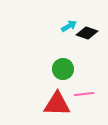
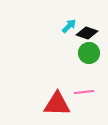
cyan arrow: rotated 14 degrees counterclockwise
green circle: moved 26 px right, 16 px up
pink line: moved 2 px up
